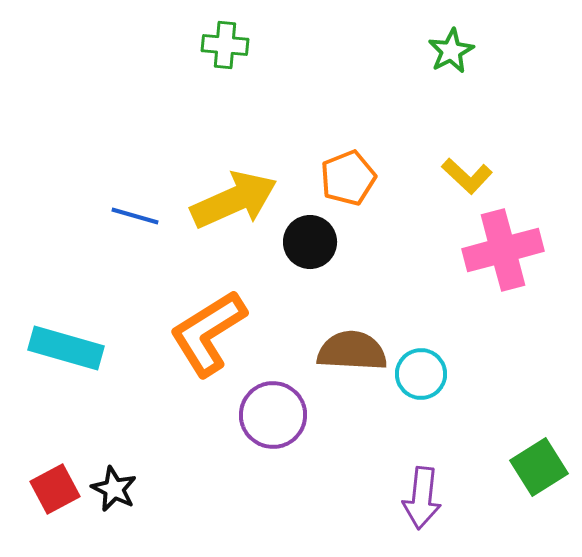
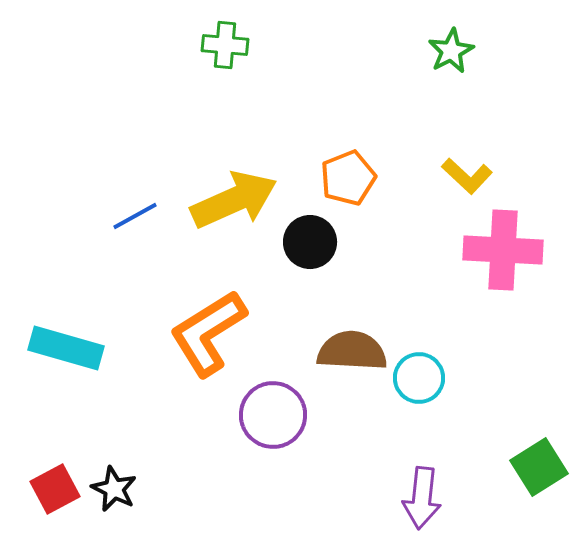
blue line: rotated 45 degrees counterclockwise
pink cross: rotated 18 degrees clockwise
cyan circle: moved 2 px left, 4 px down
